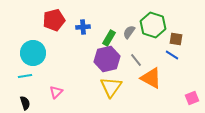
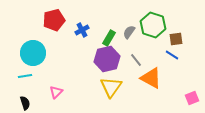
blue cross: moved 1 px left, 3 px down; rotated 24 degrees counterclockwise
brown square: rotated 16 degrees counterclockwise
